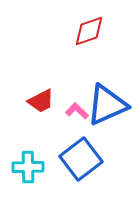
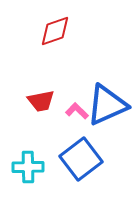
red diamond: moved 34 px left
red trapezoid: rotated 16 degrees clockwise
